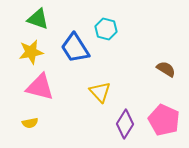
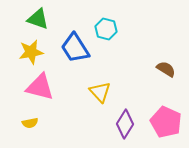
pink pentagon: moved 2 px right, 2 px down
